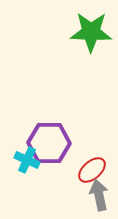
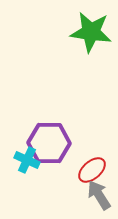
green star: rotated 6 degrees clockwise
gray arrow: rotated 20 degrees counterclockwise
